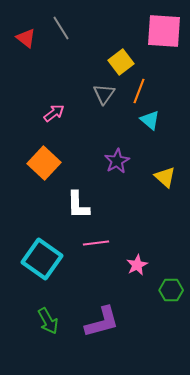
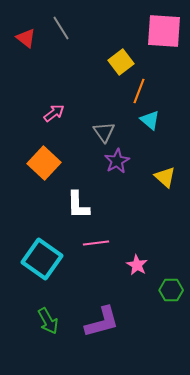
gray triangle: moved 38 px down; rotated 10 degrees counterclockwise
pink star: rotated 15 degrees counterclockwise
